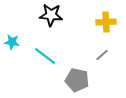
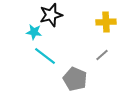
black star: rotated 20 degrees counterclockwise
cyan star: moved 22 px right, 10 px up
gray pentagon: moved 2 px left, 1 px up; rotated 10 degrees clockwise
